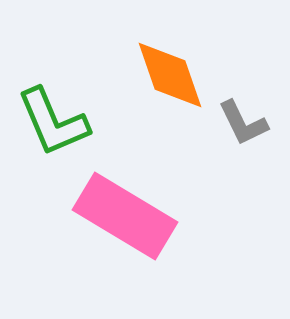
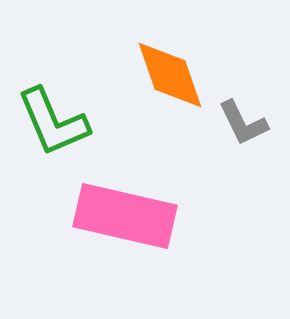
pink rectangle: rotated 18 degrees counterclockwise
